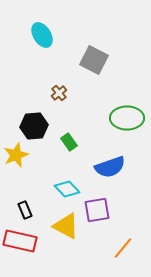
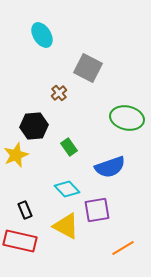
gray square: moved 6 px left, 8 px down
green ellipse: rotated 12 degrees clockwise
green rectangle: moved 5 px down
orange line: rotated 20 degrees clockwise
